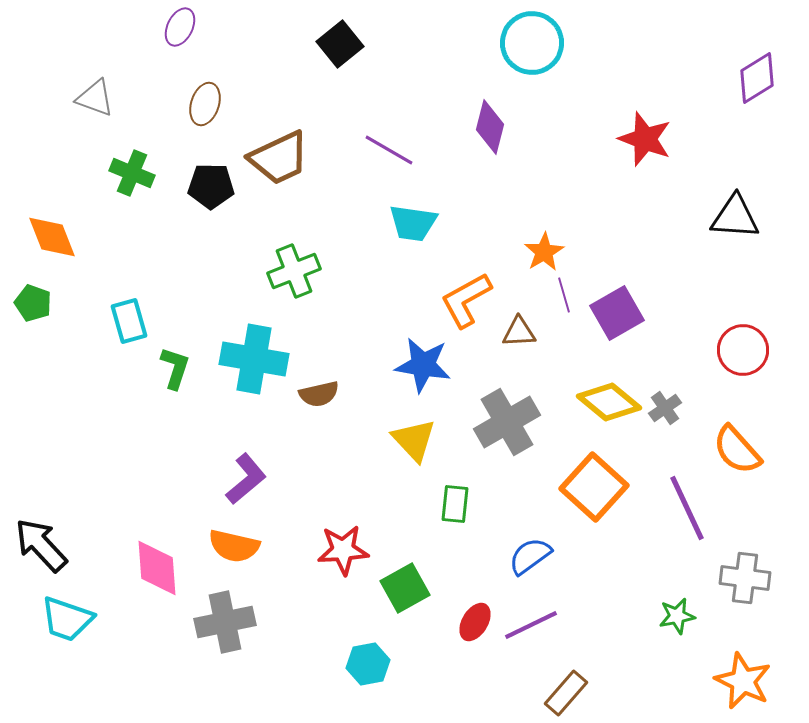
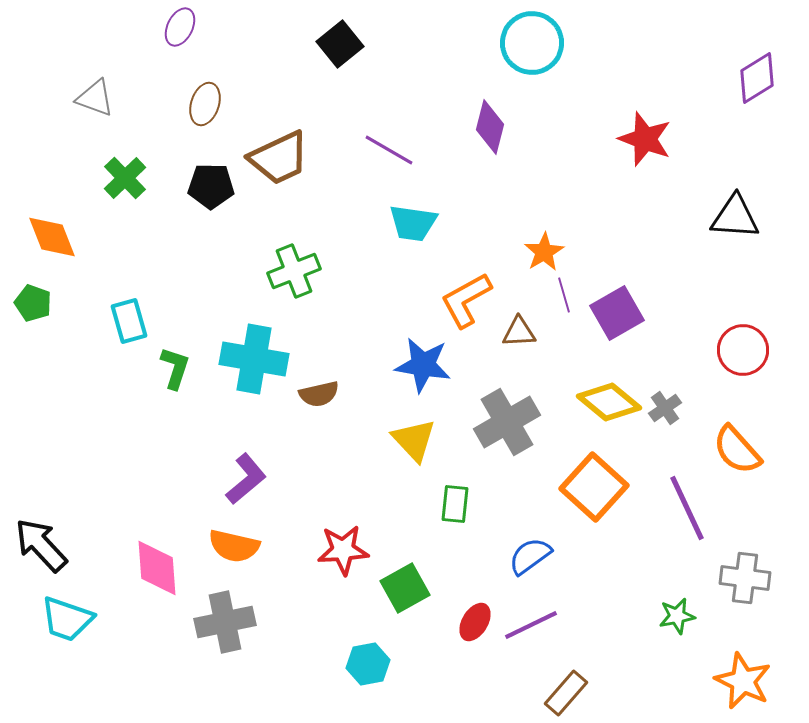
green cross at (132, 173): moved 7 px left, 5 px down; rotated 24 degrees clockwise
